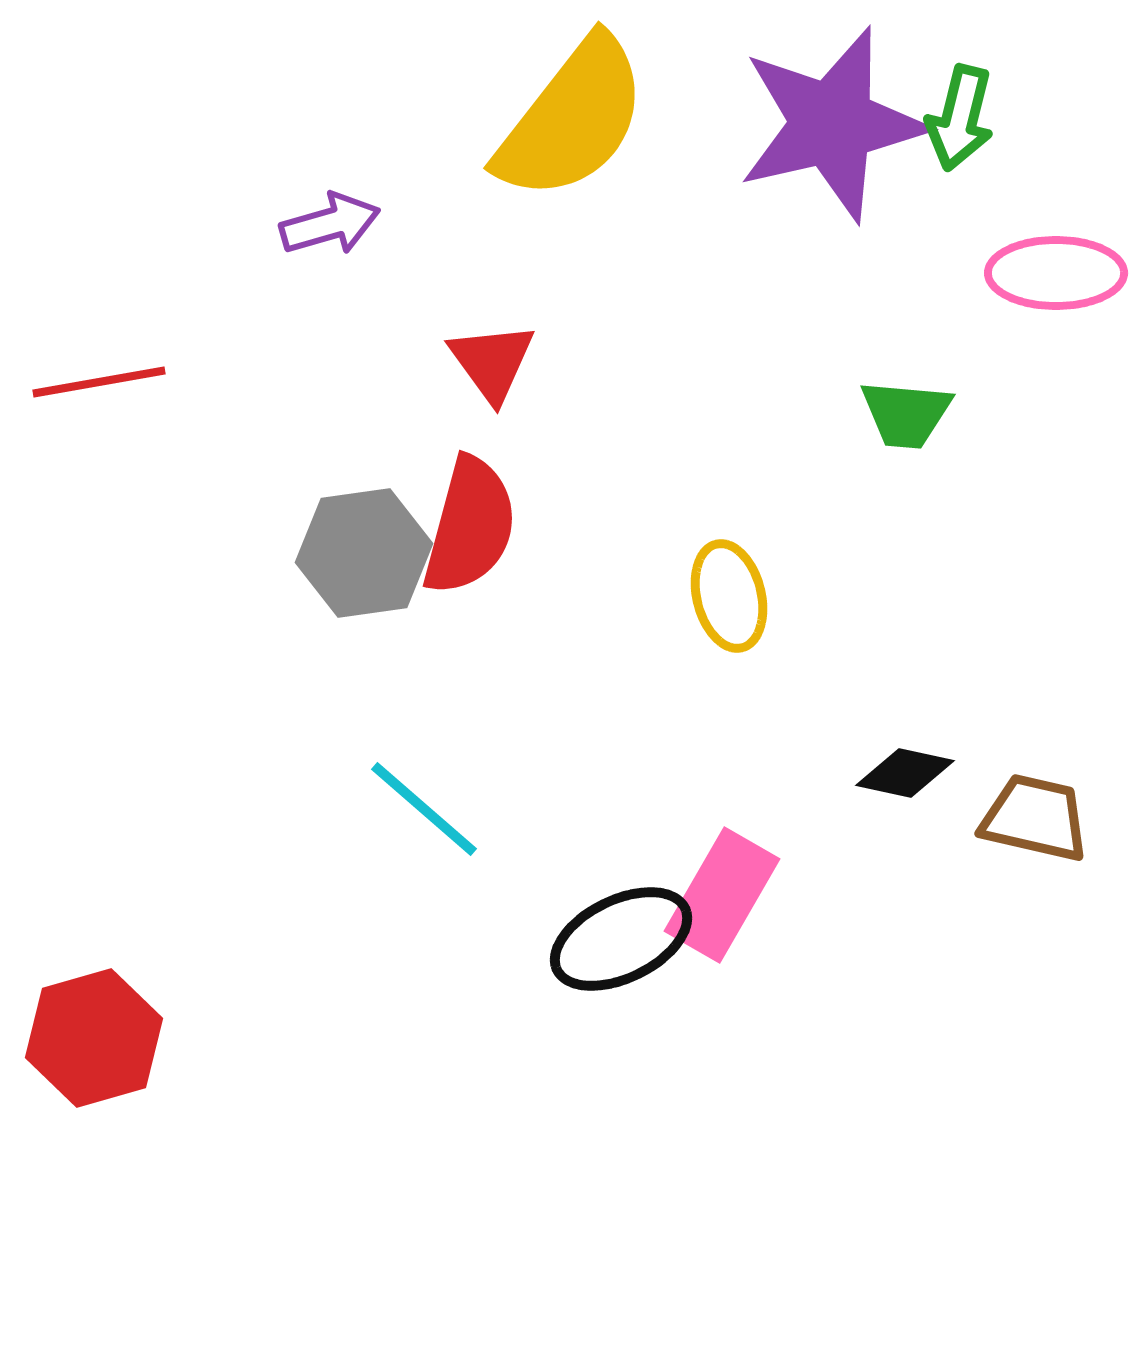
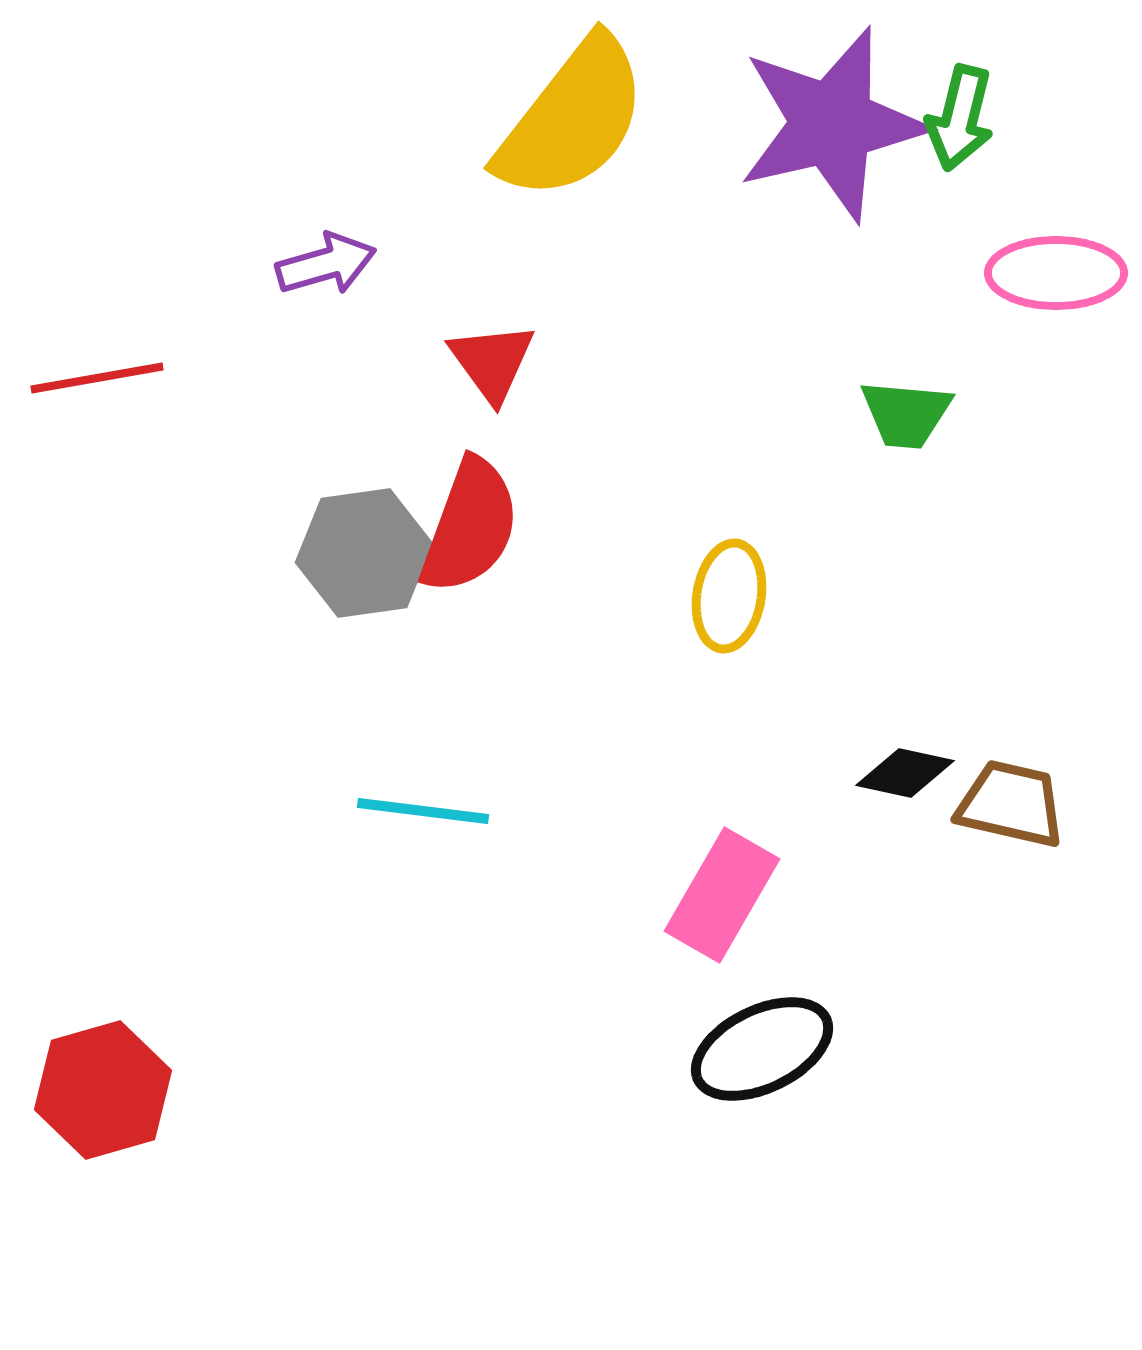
purple arrow: moved 4 px left, 40 px down
red line: moved 2 px left, 4 px up
red semicircle: rotated 5 degrees clockwise
yellow ellipse: rotated 23 degrees clockwise
cyan line: moved 1 px left, 2 px down; rotated 34 degrees counterclockwise
brown trapezoid: moved 24 px left, 14 px up
black ellipse: moved 141 px right, 110 px down
red hexagon: moved 9 px right, 52 px down
